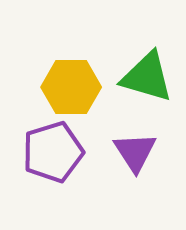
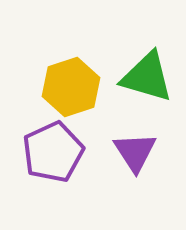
yellow hexagon: rotated 18 degrees counterclockwise
purple pentagon: rotated 8 degrees counterclockwise
